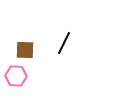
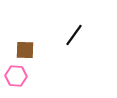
black line: moved 10 px right, 8 px up; rotated 10 degrees clockwise
